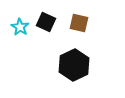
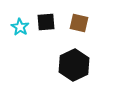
black square: rotated 30 degrees counterclockwise
